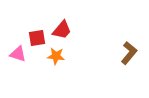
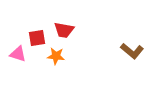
red trapezoid: moved 2 px right; rotated 60 degrees clockwise
brown L-shape: moved 3 px right, 2 px up; rotated 90 degrees clockwise
